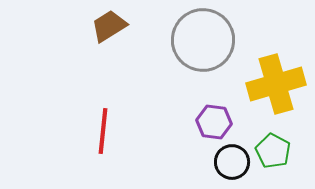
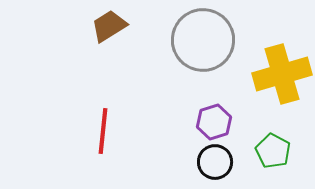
yellow cross: moved 6 px right, 10 px up
purple hexagon: rotated 24 degrees counterclockwise
black circle: moved 17 px left
